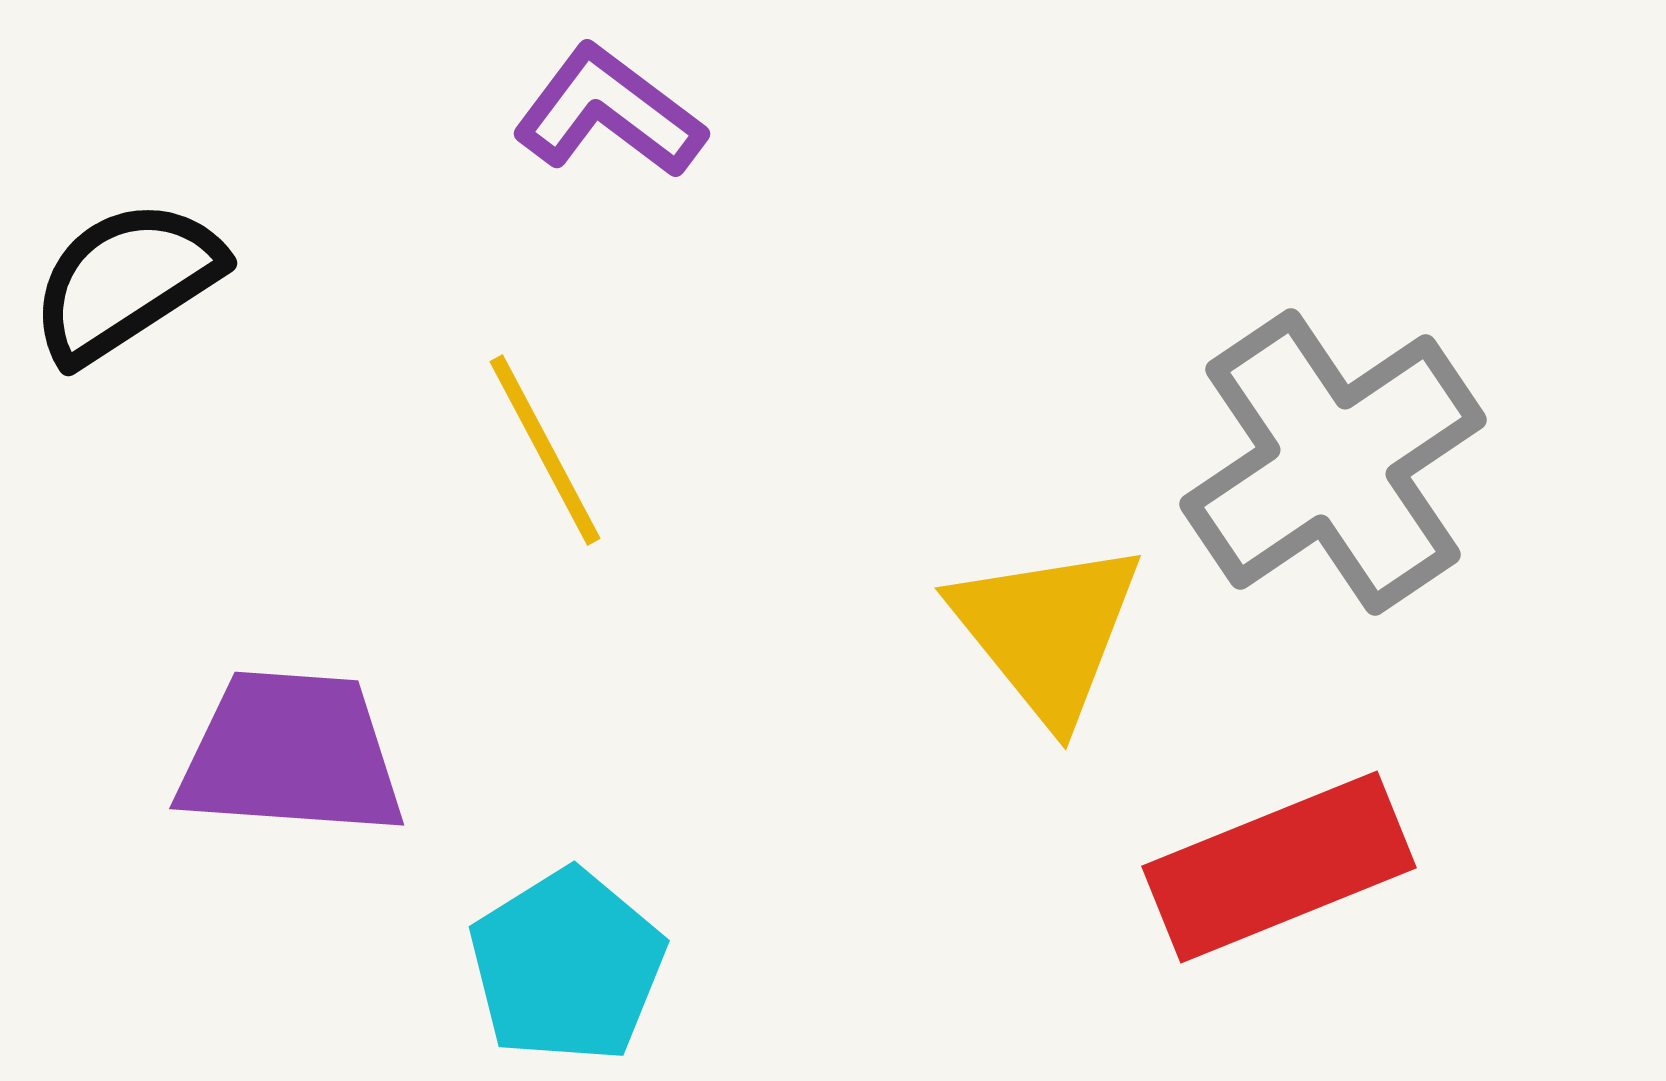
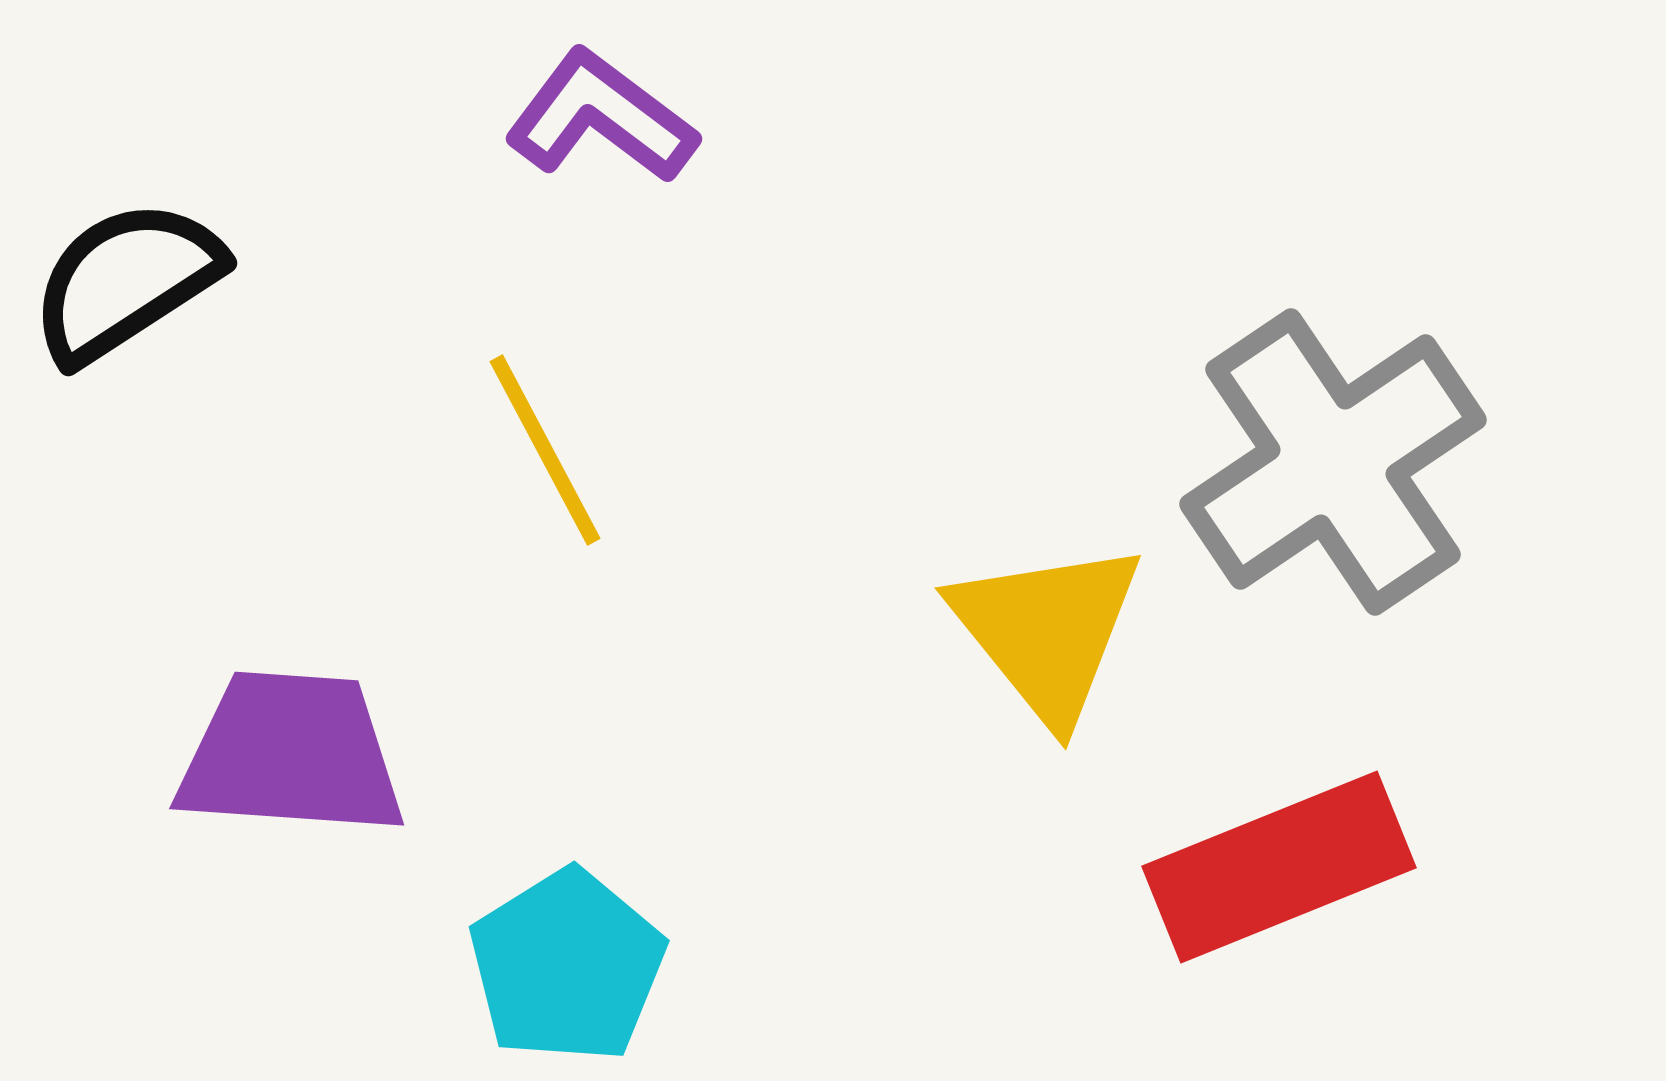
purple L-shape: moved 8 px left, 5 px down
